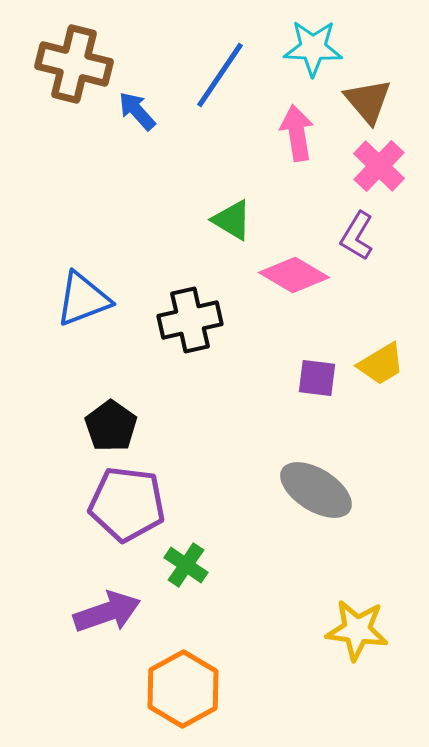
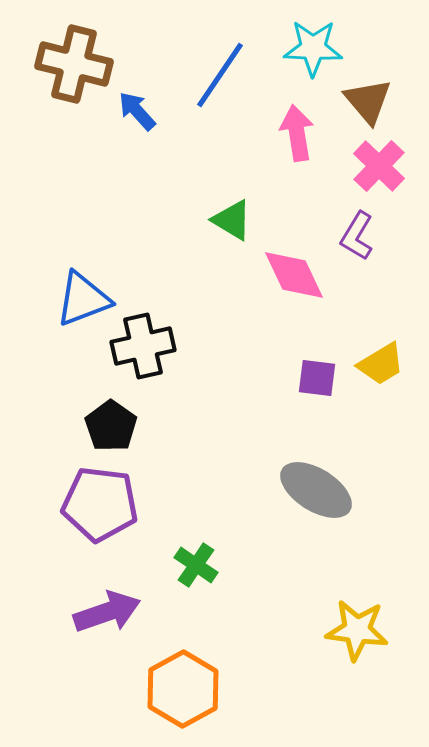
pink diamond: rotated 34 degrees clockwise
black cross: moved 47 px left, 26 px down
purple pentagon: moved 27 px left
green cross: moved 10 px right
